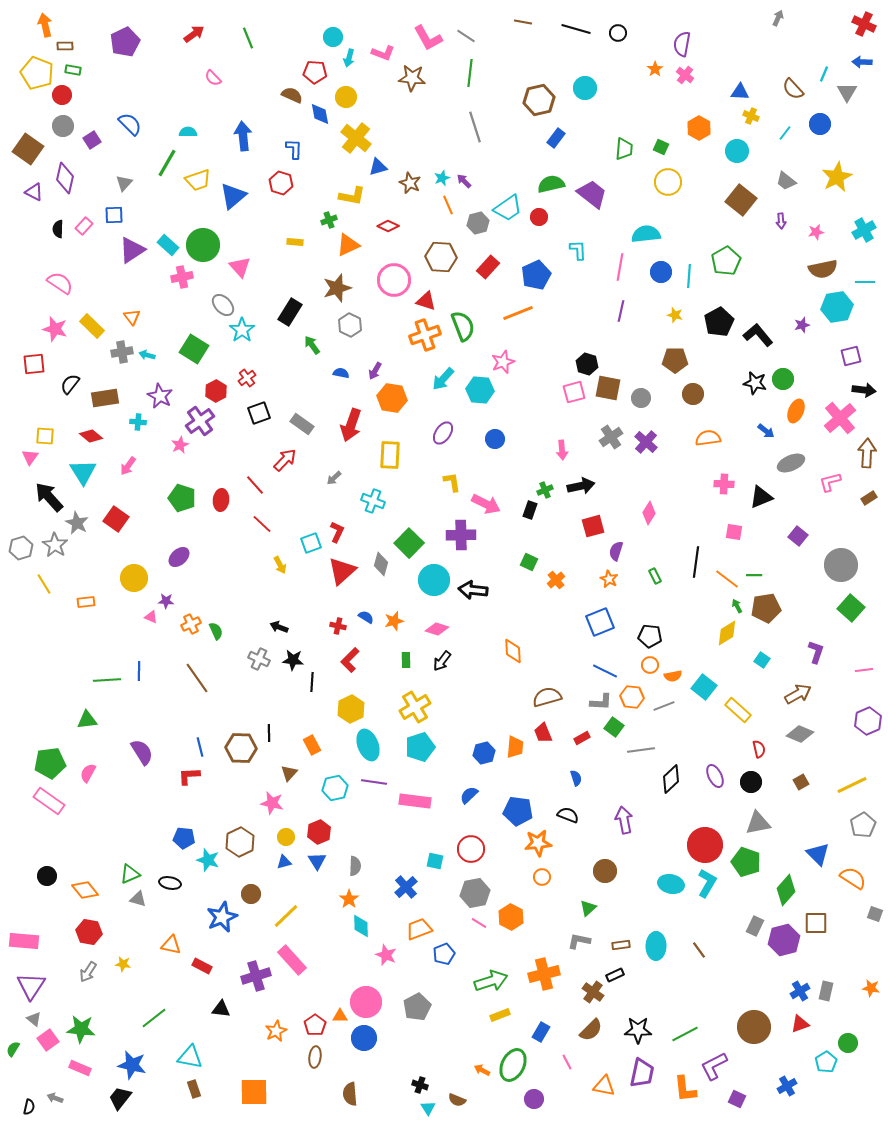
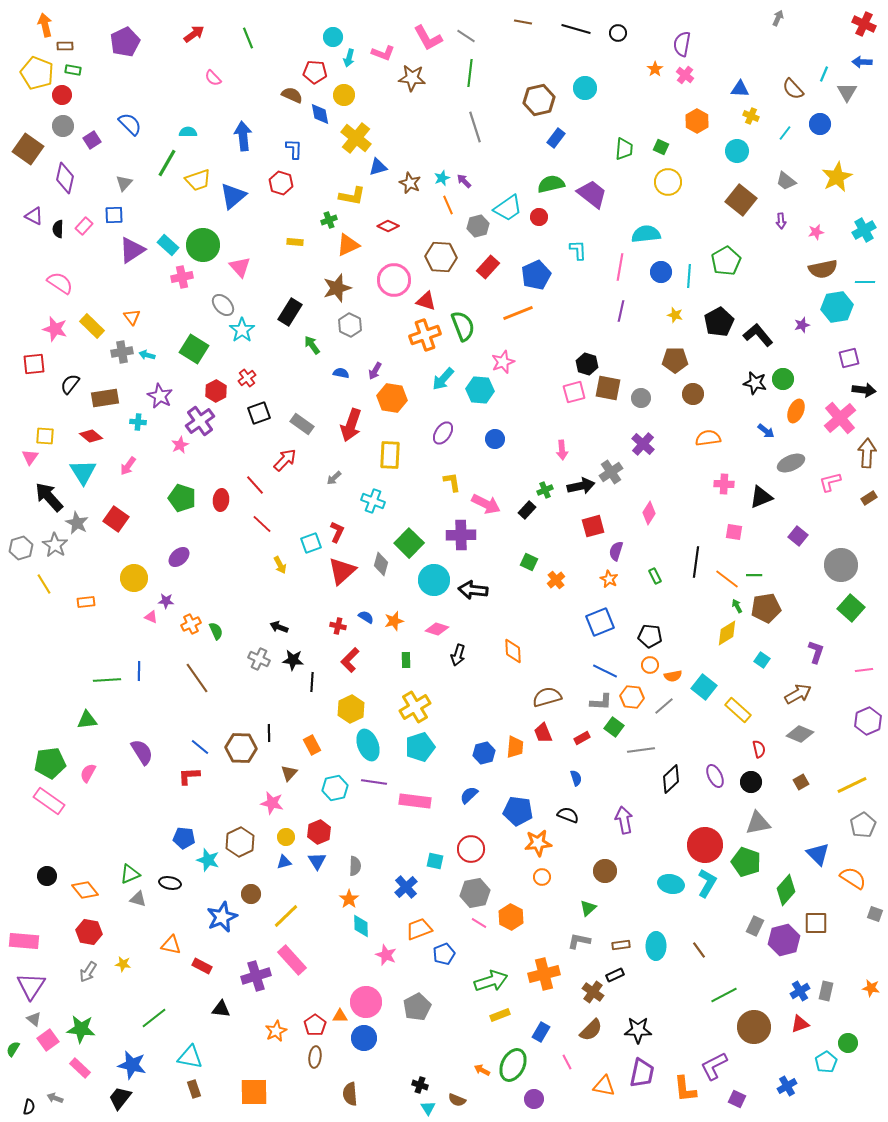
blue triangle at (740, 92): moved 3 px up
yellow circle at (346, 97): moved 2 px left, 2 px up
orange hexagon at (699, 128): moved 2 px left, 7 px up
purple triangle at (34, 192): moved 24 px down
gray hexagon at (478, 223): moved 3 px down
purple square at (851, 356): moved 2 px left, 2 px down
gray cross at (611, 437): moved 35 px down
purple cross at (646, 442): moved 3 px left, 2 px down
black rectangle at (530, 510): moved 3 px left; rotated 24 degrees clockwise
black arrow at (442, 661): moved 16 px right, 6 px up; rotated 20 degrees counterclockwise
gray line at (664, 706): rotated 20 degrees counterclockwise
blue line at (200, 747): rotated 36 degrees counterclockwise
green line at (685, 1034): moved 39 px right, 39 px up
pink rectangle at (80, 1068): rotated 20 degrees clockwise
